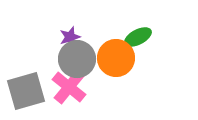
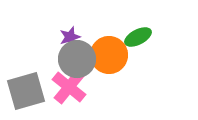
orange circle: moved 7 px left, 3 px up
